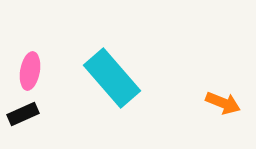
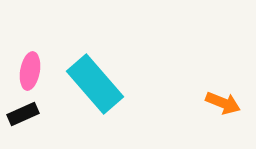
cyan rectangle: moved 17 px left, 6 px down
